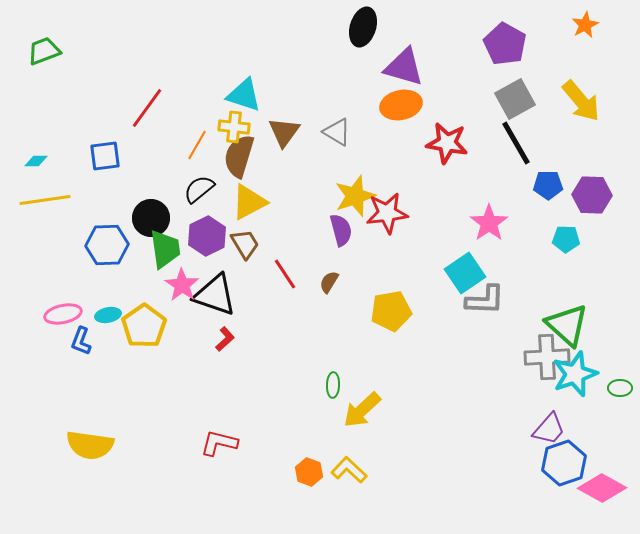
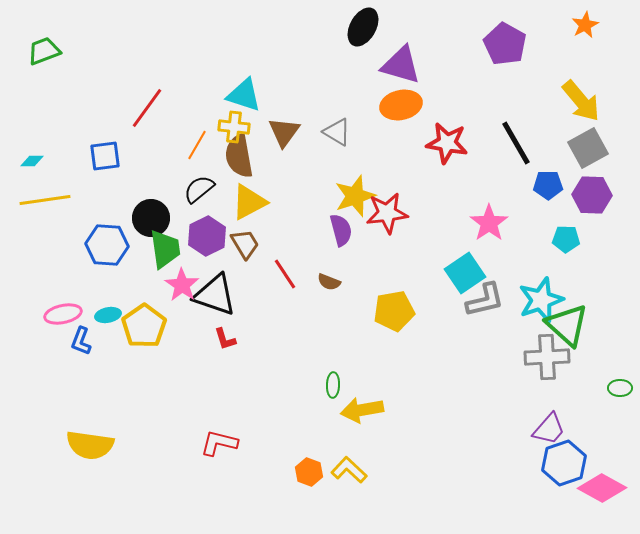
black ellipse at (363, 27): rotated 12 degrees clockwise
purple triangle at (404, 67): moved 3 px left, 2 px up
gray square at (515, 99): moved 73 px right, 49 px down
brown semicircle at (239, 156): rotated 27 degrees counterclockwise
cyan diamond at (36, 161): moved 4 px left
blue hexagon at (107, 245): rotated 6 degrees clockwise
brown semicircle at (329, 282): rotated 100 degrees counterclockwise
gray L-shape at (485, 300): rotated 15 degrees counterclockwise
yellow pentagon at (391, 311): moved 3 px right
red L-shape at (225, 339): rotated 115 degrees clockwise
cyan star at (575, 374): moved 34 px left, 74 px up
yellow arrow at (362, 410): rotated 33 degrees clockwise
